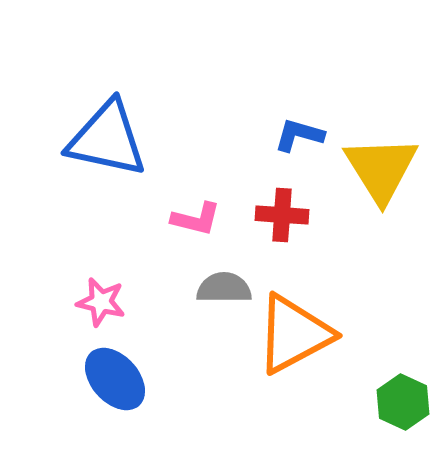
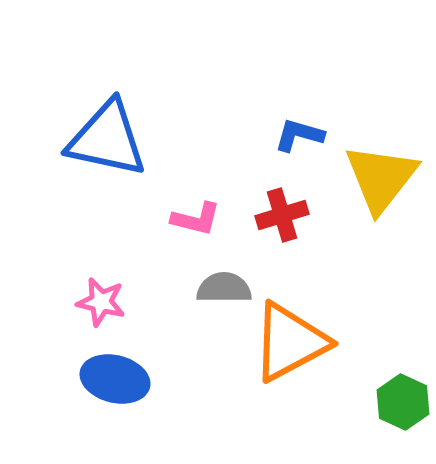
yellow triangle: moved 9 px down; rotated 10 degrees clockwise
red cross: rotated 21 degrees counterclockwise
orange triangle: moved 4 px left, 8 px down
blue ellipse: rotated 34 degrees counterclockwise
